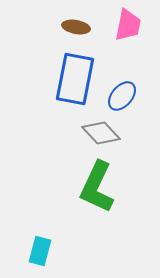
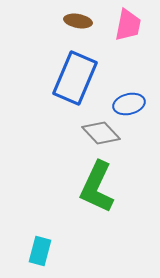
brown ellipse: moved 2 px right, 6 px up
blue rectangle: moved 1 px up; rotated 12 degrees clockwise
blue ellipse: moved 7 px right, 8 px down; rotated 36 degrees clockwise
